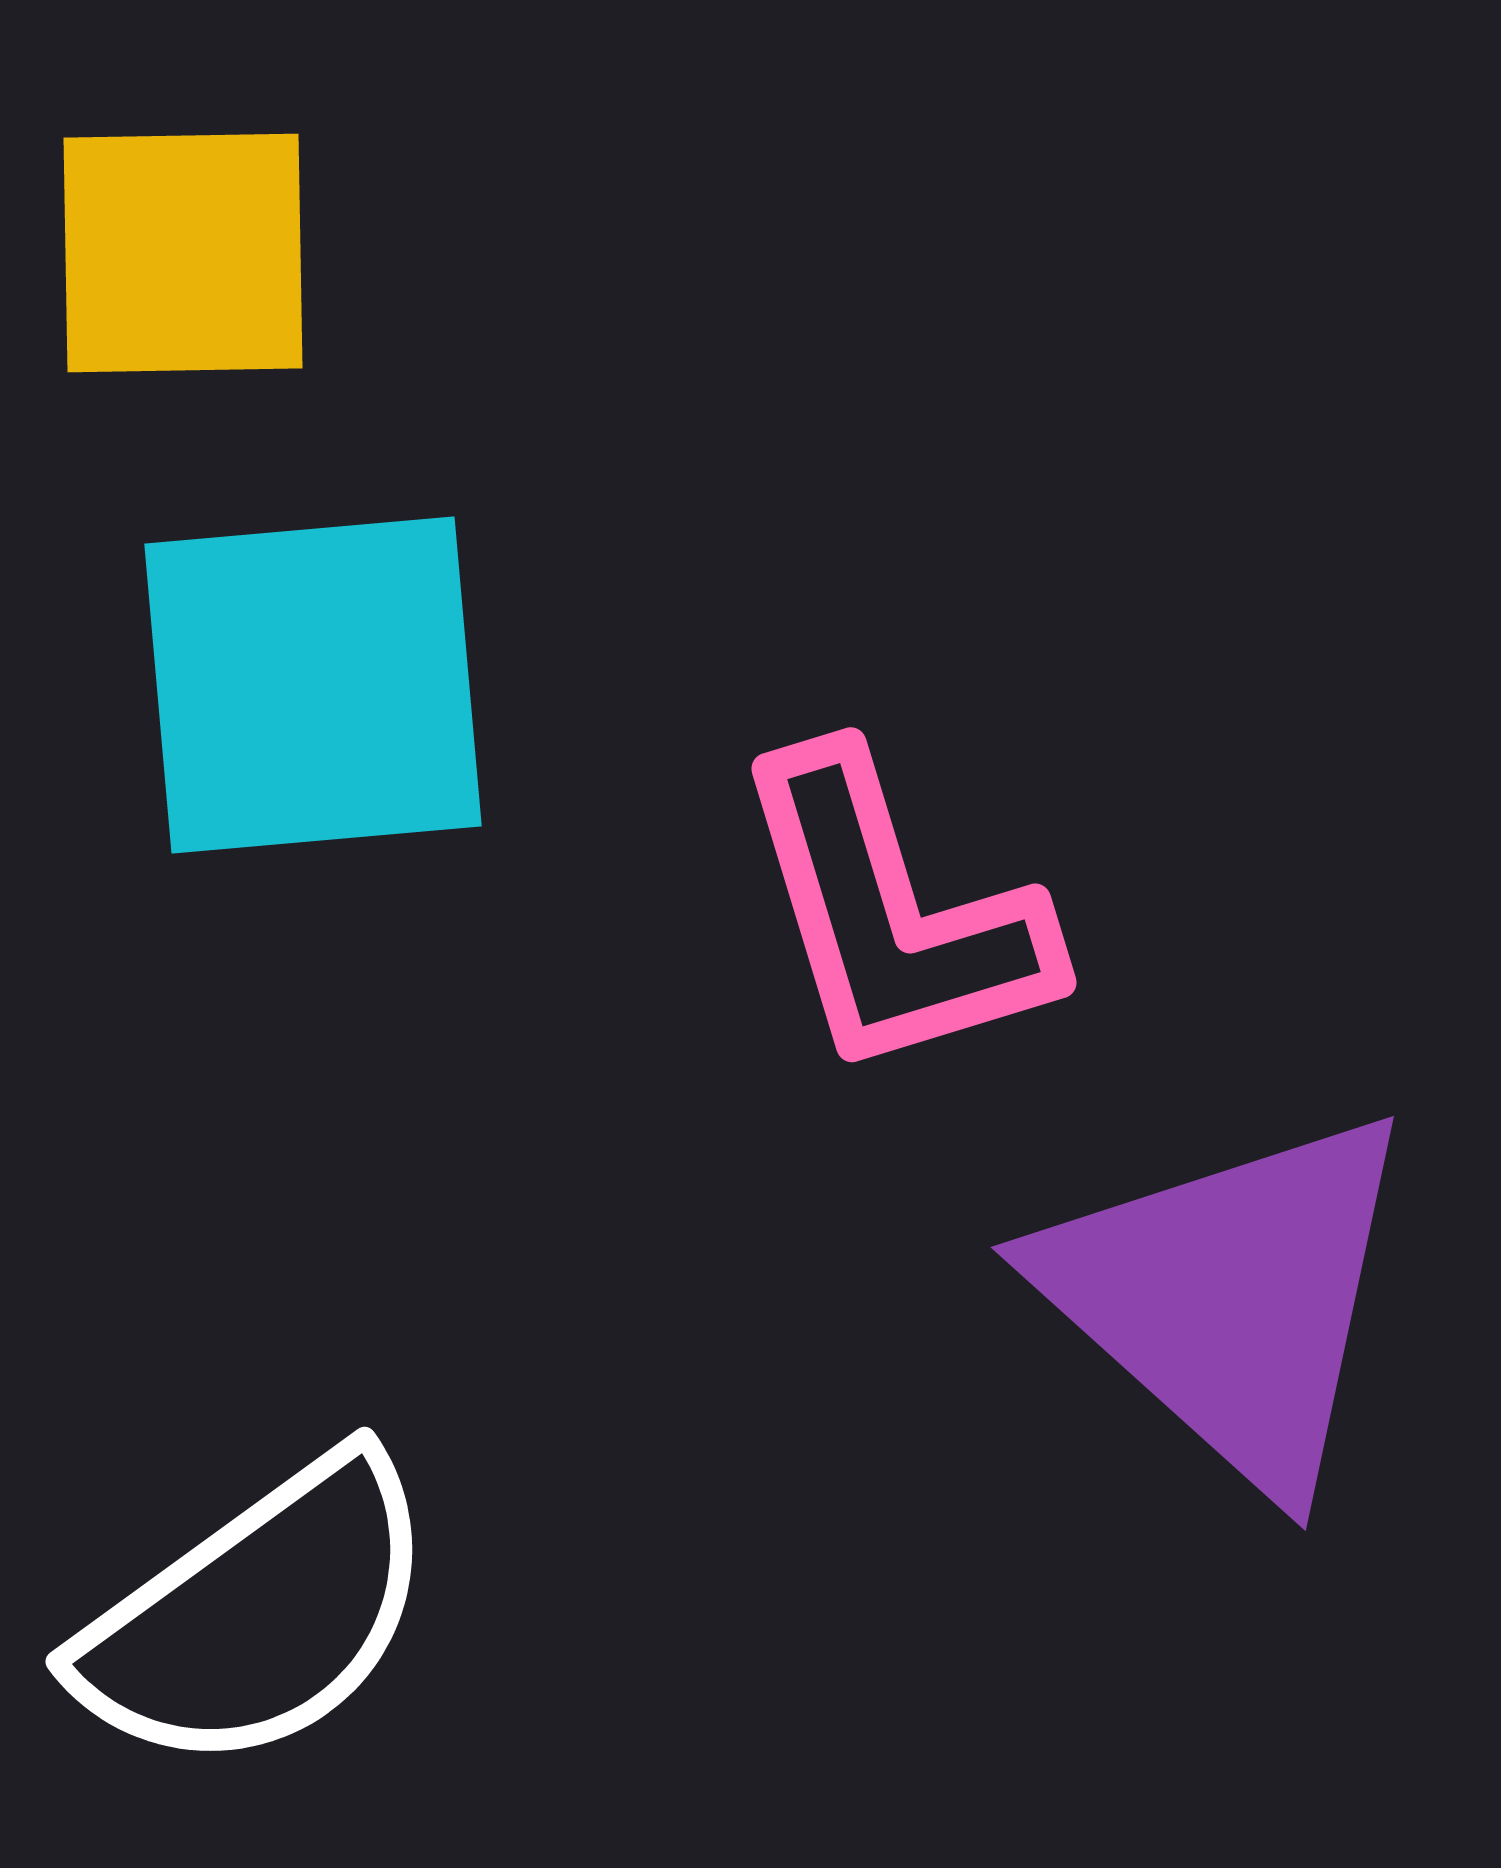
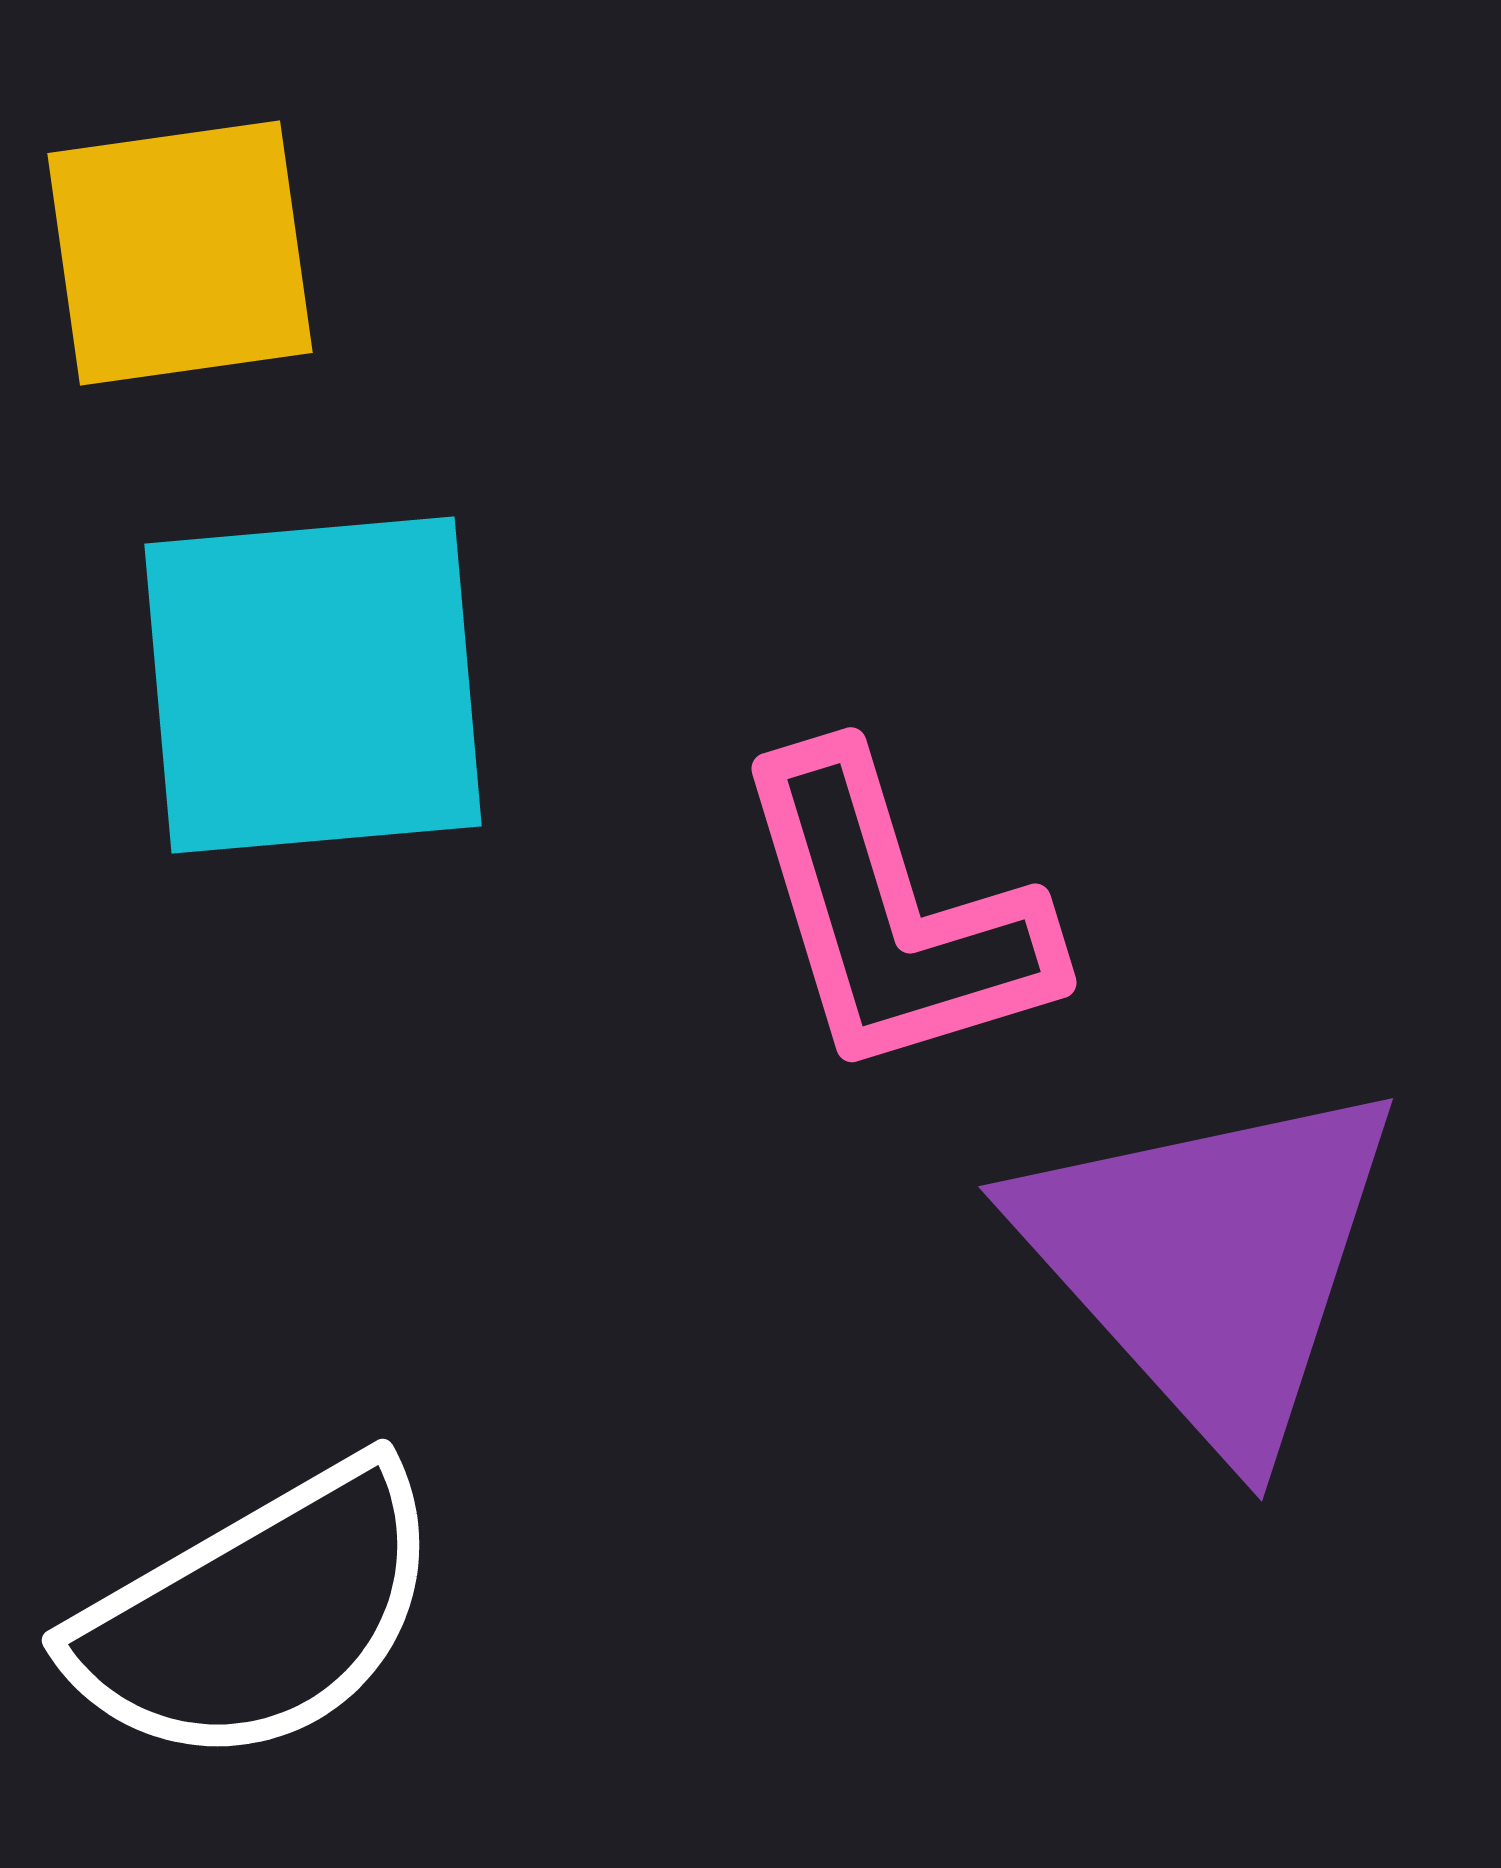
yellow square: moved 3 px left; rotated 7 degrees counterclockwise
purple triangle: moved 19 px left, 36 px up; rotated 6 degrees clockwise
white semicircle: rotated 6 degrees clockwise
